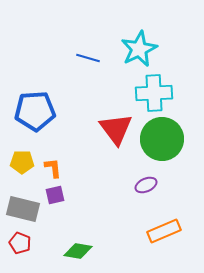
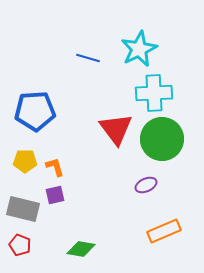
yellow pentagon: moved 3 px right, 1 px up
orange L-shape: moved 2 px right, 1 px up; rotated 10 degrees counterclockwise
red pentagon: moved 2 px down
green diamond: moved 3 px right, 2 px up
